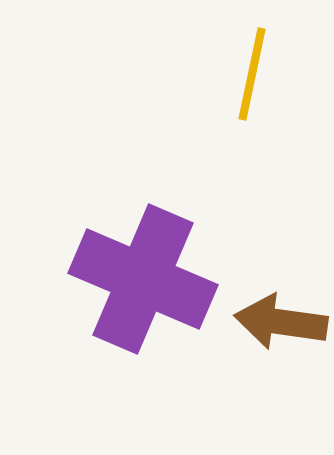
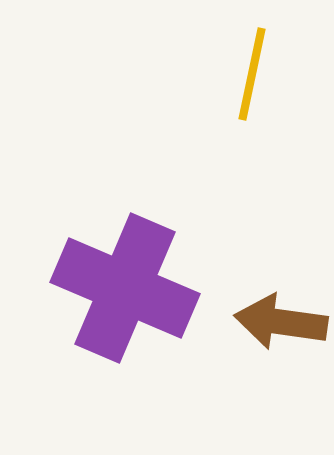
purple cross: moved 18 px left, 9 px down
